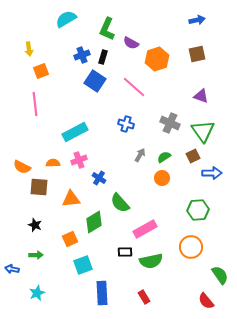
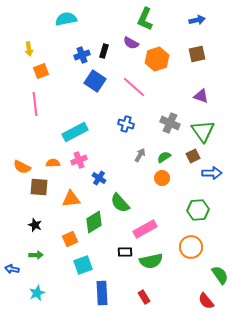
cyan semicircle at (66, 19): rotated 20 degrees clockwise
green L-shape at (107, 29): moved 38 px right, 10 px up
black rectangle at (103, 57): moved 1 px right, 6 px up
